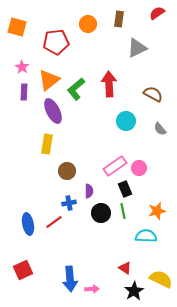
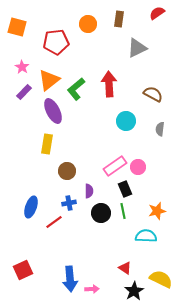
purple rectangle: rotated 42 degrees clockwise
gray semicircle: rotated 48 degrees clockwise
pink circle: moved 1 px left, 1 px up
blue ellipse: moved 3 px right, 17 px up; rotated 30 degrees clockwise
